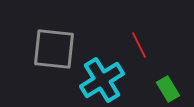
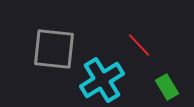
red line: rotated 16 degrees counterclockwise
green rectangle: moved 1 px left, 2 px up
